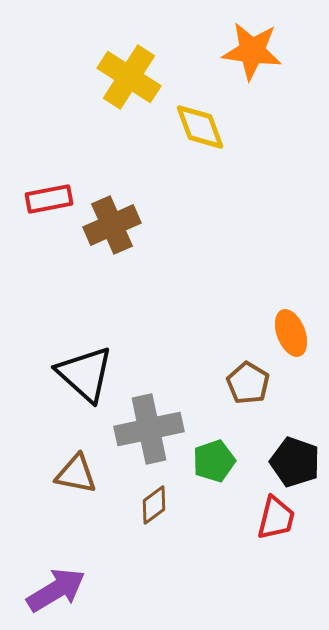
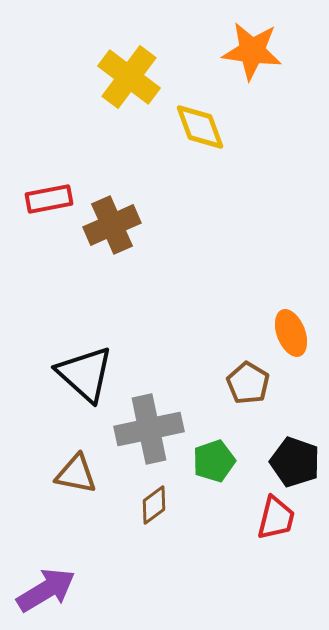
yellow cross: rotated 4 degrees clockwise
purple arrow: moved 10 px left
